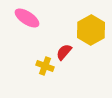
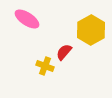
pink ellipse: moved 1 px down
